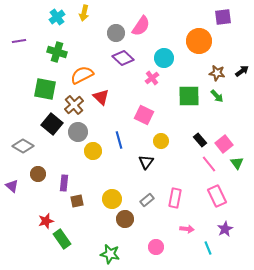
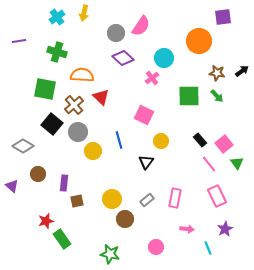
orange semicircle at (82, 75): rotated 30 degrees clockwise
